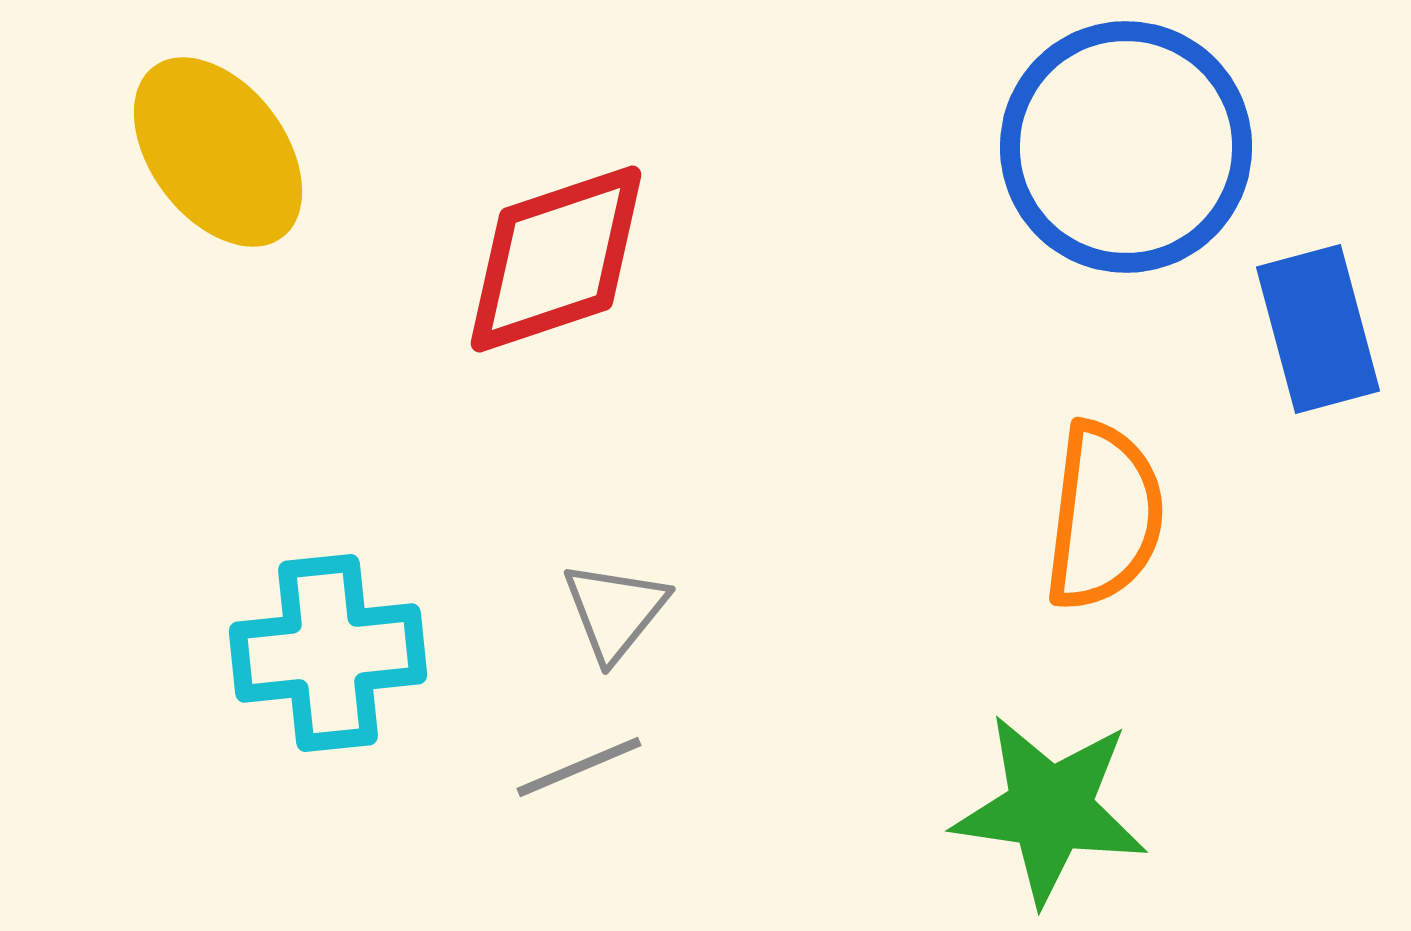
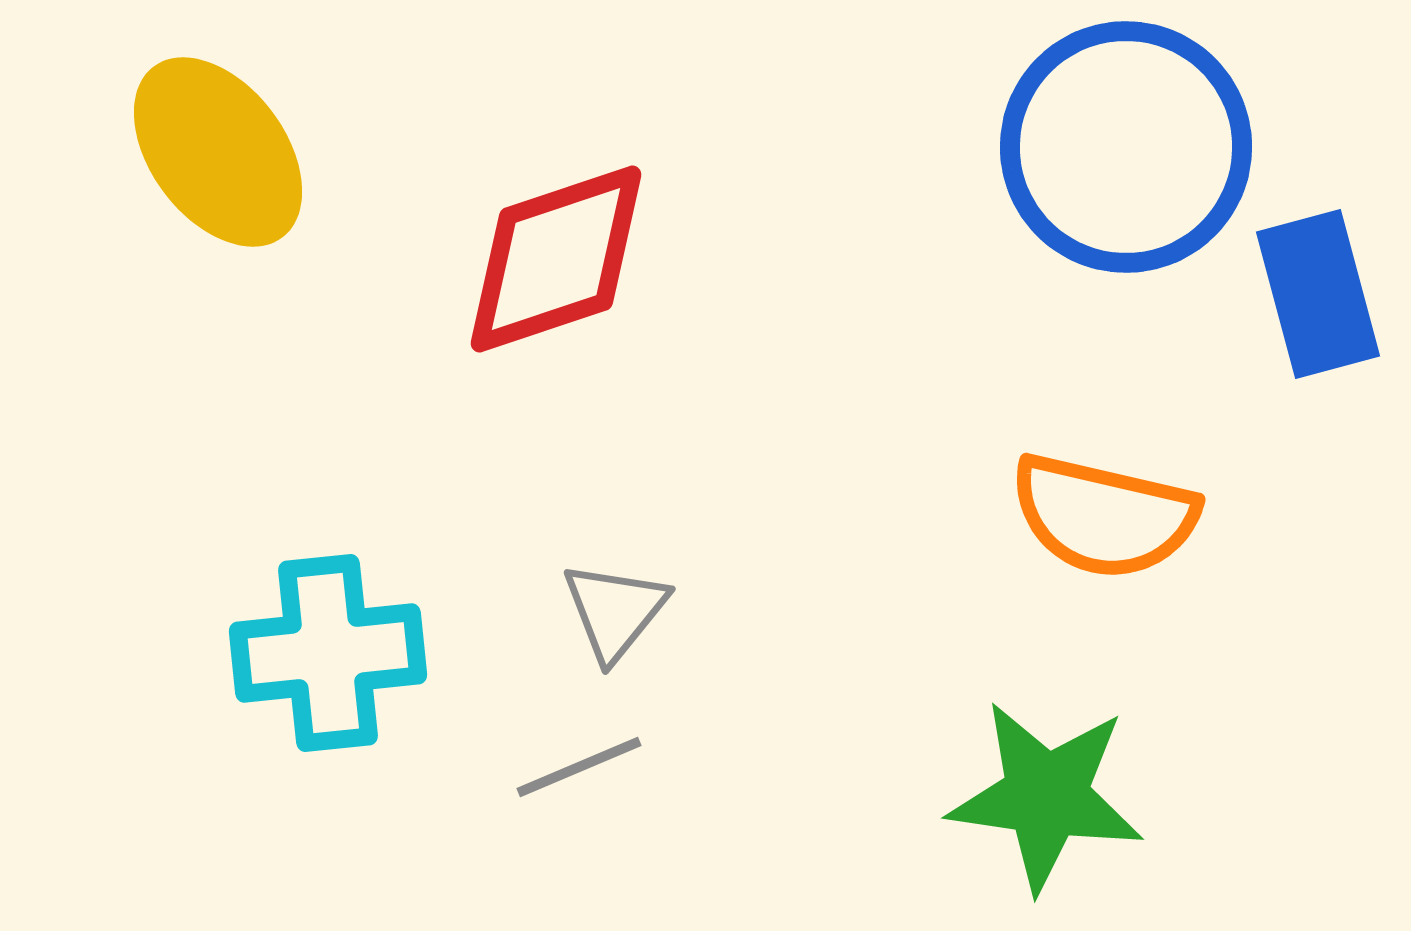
blue rectangle: moved 35 px up
orange semicircle: rotated 96 degrees clockwise
green star: moved 4 px left, 13 px up
